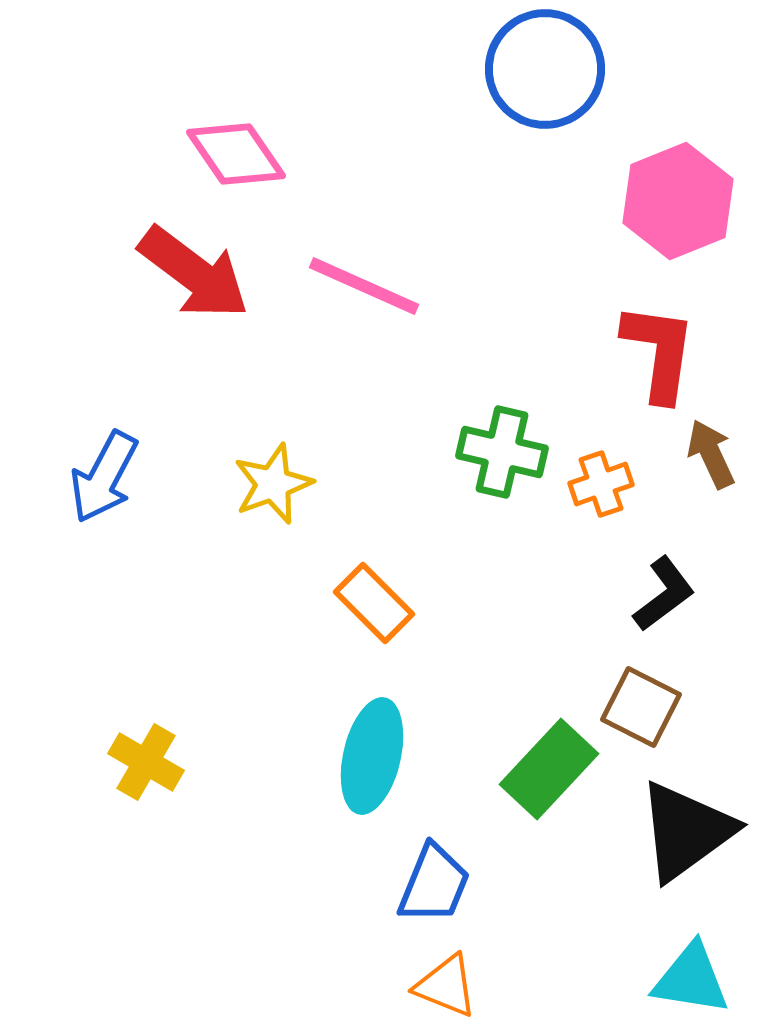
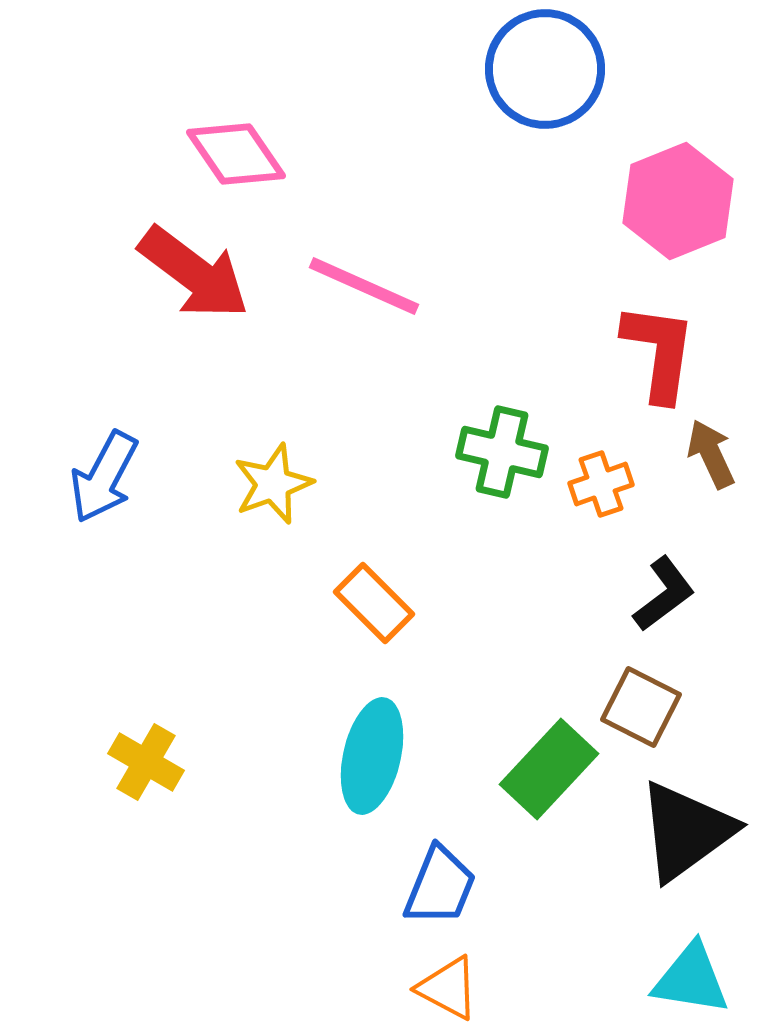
blue trapezoid: moved 6 px right, 2 px down
orange triangle: moved 2 px right, 2 px down; rotated 6 degrees clockwise
